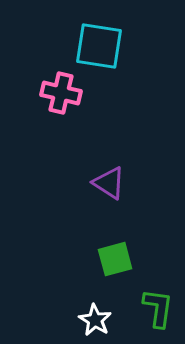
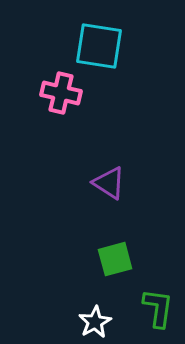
white star: moved 2 px down; rotated 12 degrees clockwise
